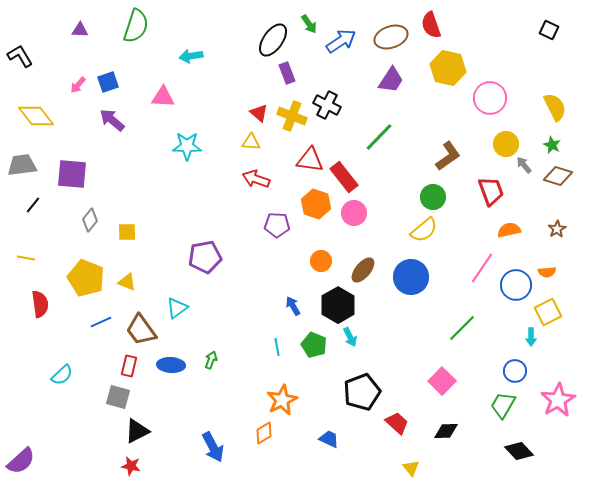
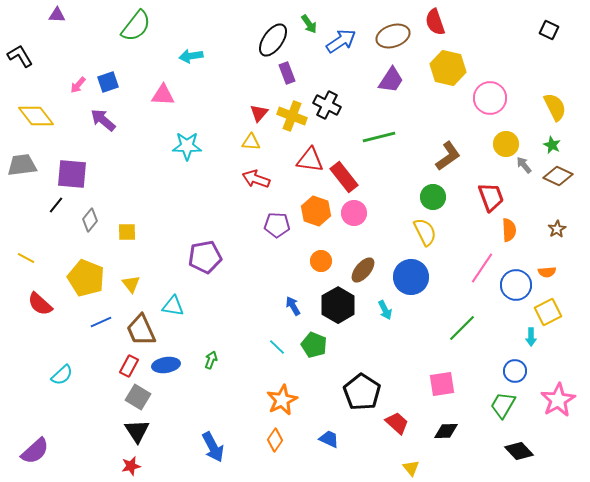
red semicircle at (431, 25): moved 4 px right, 3 px up
green semicircle at (136, 26): rotated 20 degrees clockwise
purple triangle at (80, 30): moved 23 px left, 15 px up
brown ellipse at (391, 37): moved 2 px right, 1 px up
pink triangle at (163, 97): moved 2 px up
red triangle at (259, 113): rotated 30 degrees clockwise
purple arrow at (112, 120): moved 9 px left
green line at (379, 137): rotated 32 degrees clockwise
brown diamond at (558, 176): rotated 8 degrees clockwise
red trapezoid at (491, 191): moved 6 px down
orange hexagon at (316, 204): moved 7 px down
black line at (33, 205): moved 23 px right
yellow semicircle at (424, 230): moved 1 px right, 2 px down; rotated 76 degrees counterclockwise
orange semicircle at (509, 230): rotated 100 degrees clockwise
yellow line at (26, 258): rotated 18 degrees clockwise
yellow triangle at (127, 282): moved 4 px right, 2 px down; rotated 30 degrees clockwise
red semicircle at (40, 304): rotated 140 degrees clockwise
cyan triangle at (177, 308): moved 4 px left, 2 px up; rotated 45 degrees clockwise
brown trapezoid at (141, 330): rotated 12 degrees clockwise
cyan arrow at (350, 337): moved 35 px right, 27 px up
cyan line at (277, 347): rotated 36 degrees counterclockwise
blue ellipse at (171, 365): moved 5 px left; rotated 12 degrees counterclockwise
red rectangle at (129, 366): rotated 15 degrees clockwise
pink square at (442, 381): moved 3 px down; rotated 36 degrees clockwise
black pentagon at (362, 392): rotated 18 degrees counterclockwise
gray square at (118, 397): moved 20 px right; rotated 15 degrees clockwise
black triangle at (137, 431): rotated 36 degrees counterclockwise
orange diamond at (264, 433): moved 11 px right, 7 px down; rotated 25 degrees counterclockwise
purple semicircle at (21, 461): moved 14 px right, 10 px up
red star at (131, 466): rotated 24 degrees counterclockwise
